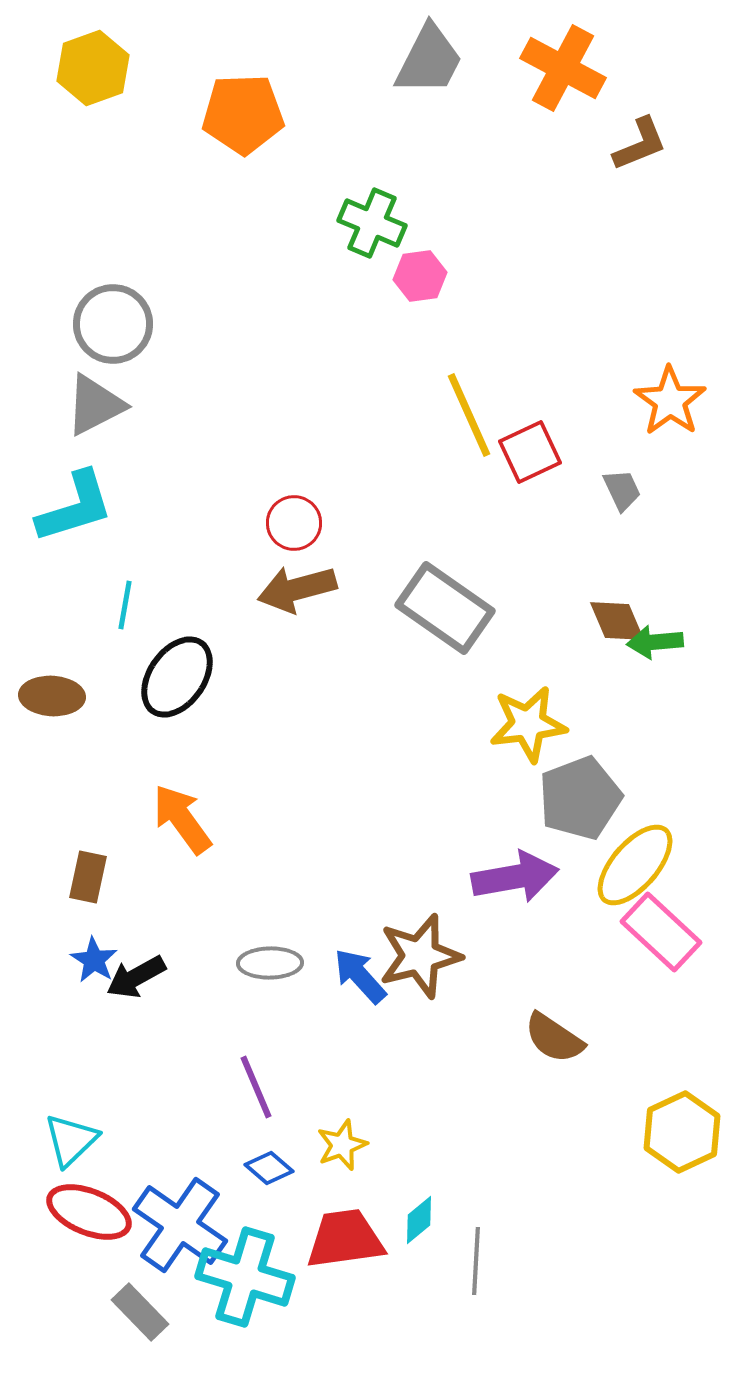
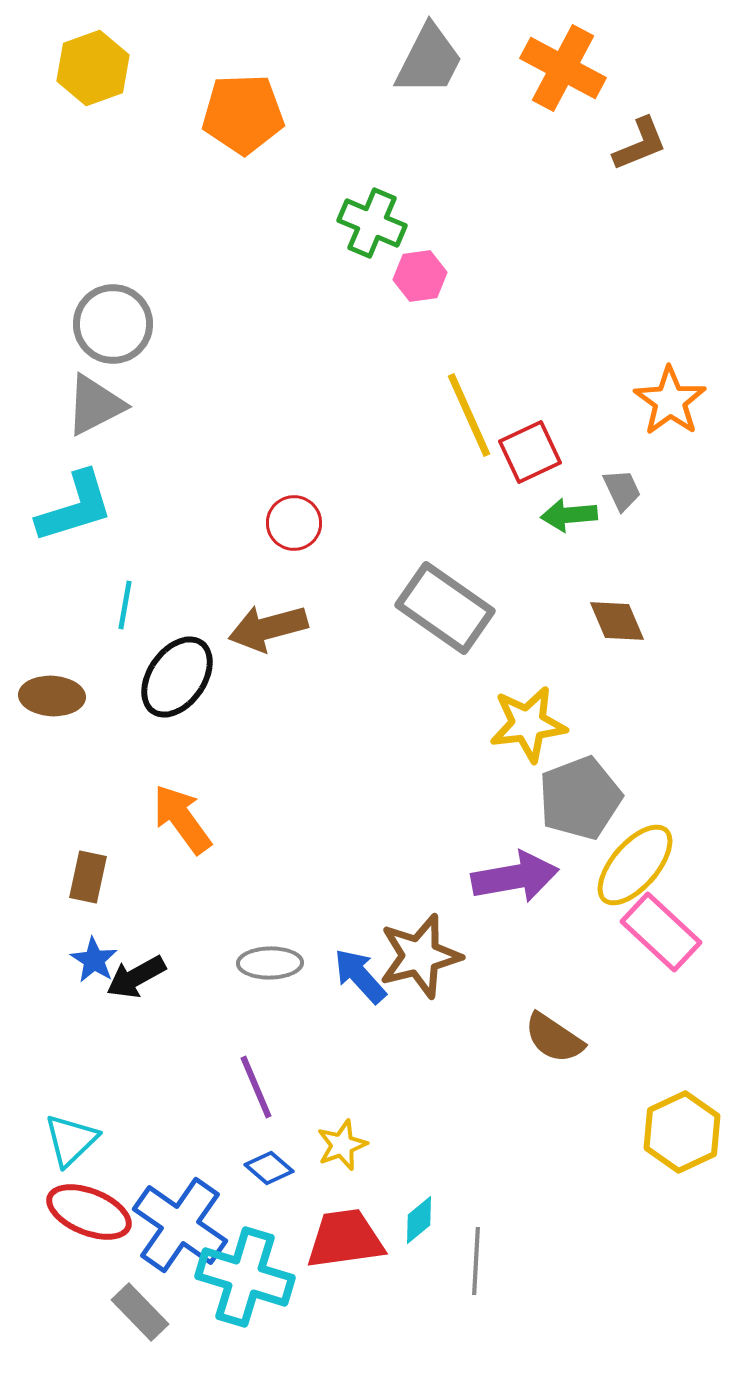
brown arrow at (297, 589): moved 29 px left, 39 px down
green arrow at (655, 642): moved 86 px left, 127 px up
